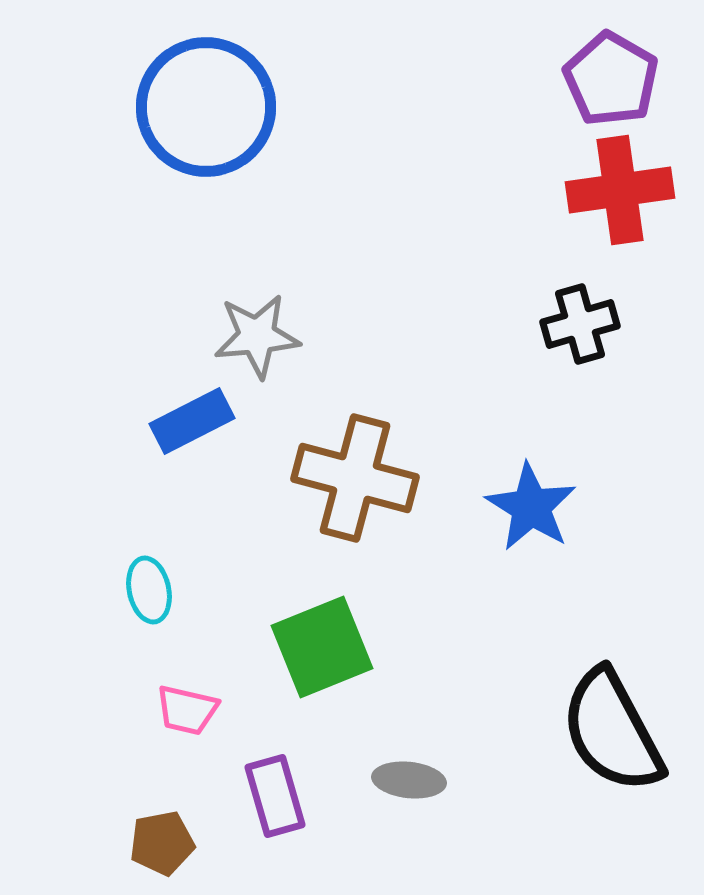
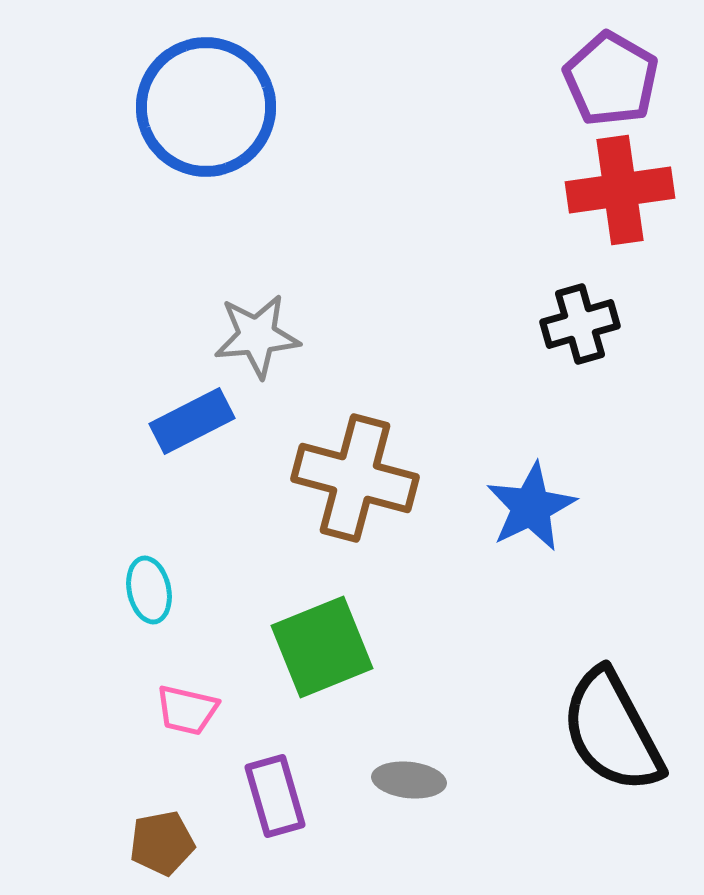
blue star: rotated 14 degrees clockwise
